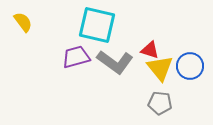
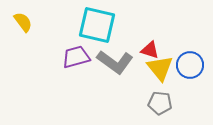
blue circle: moved 1 px up
